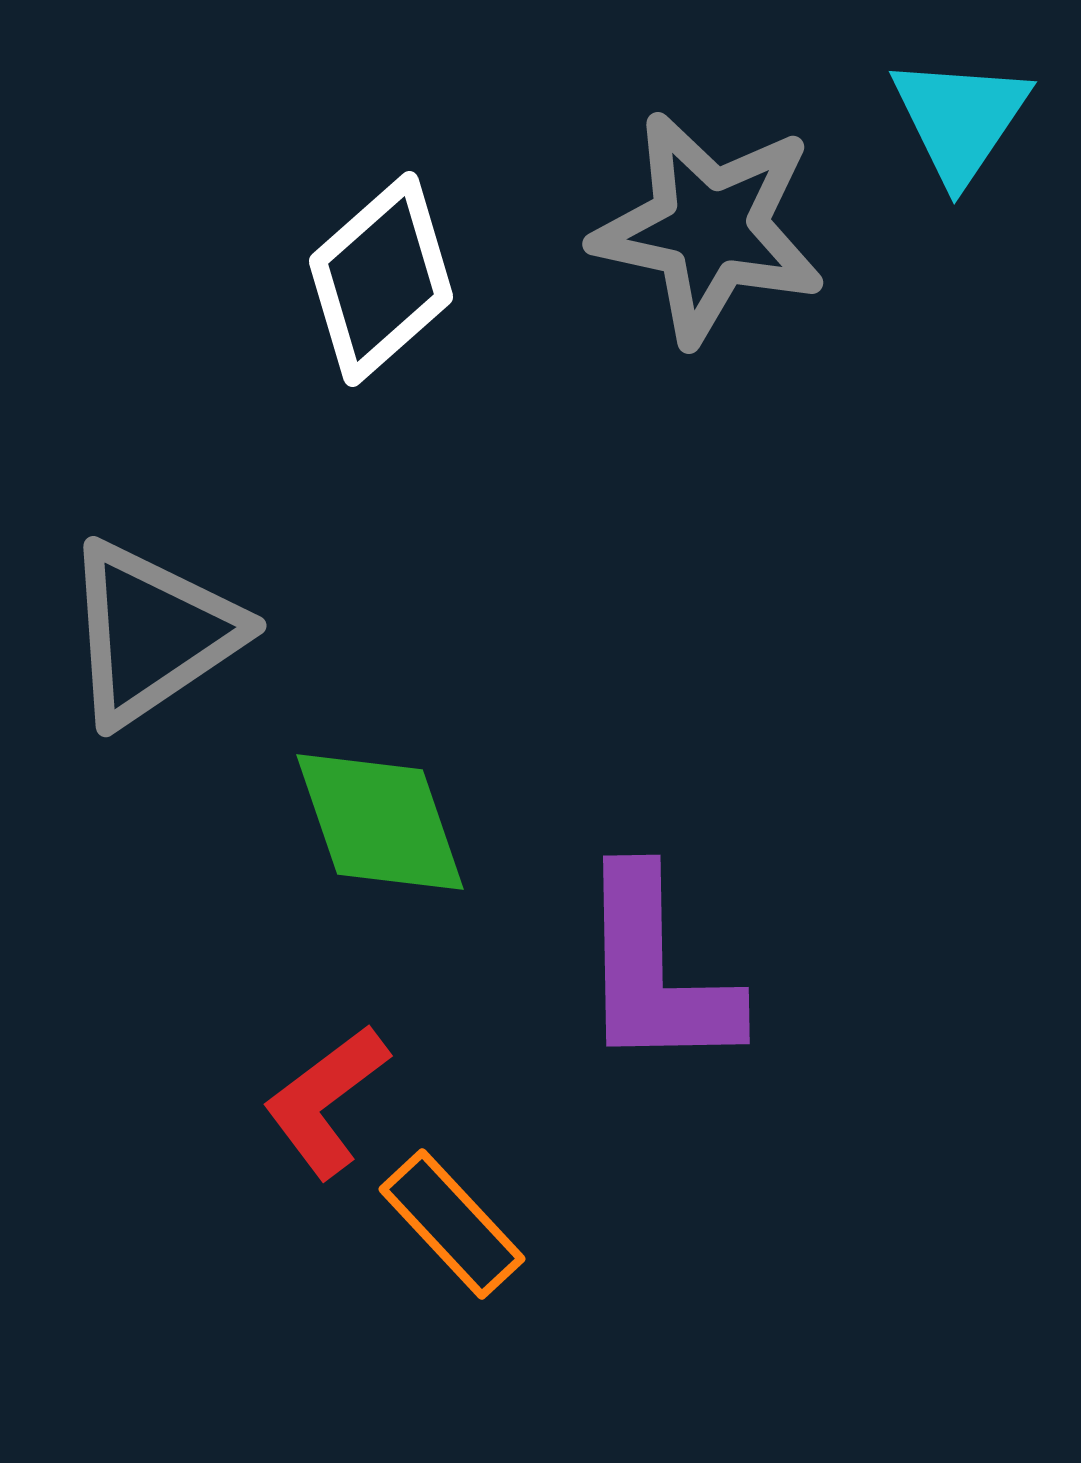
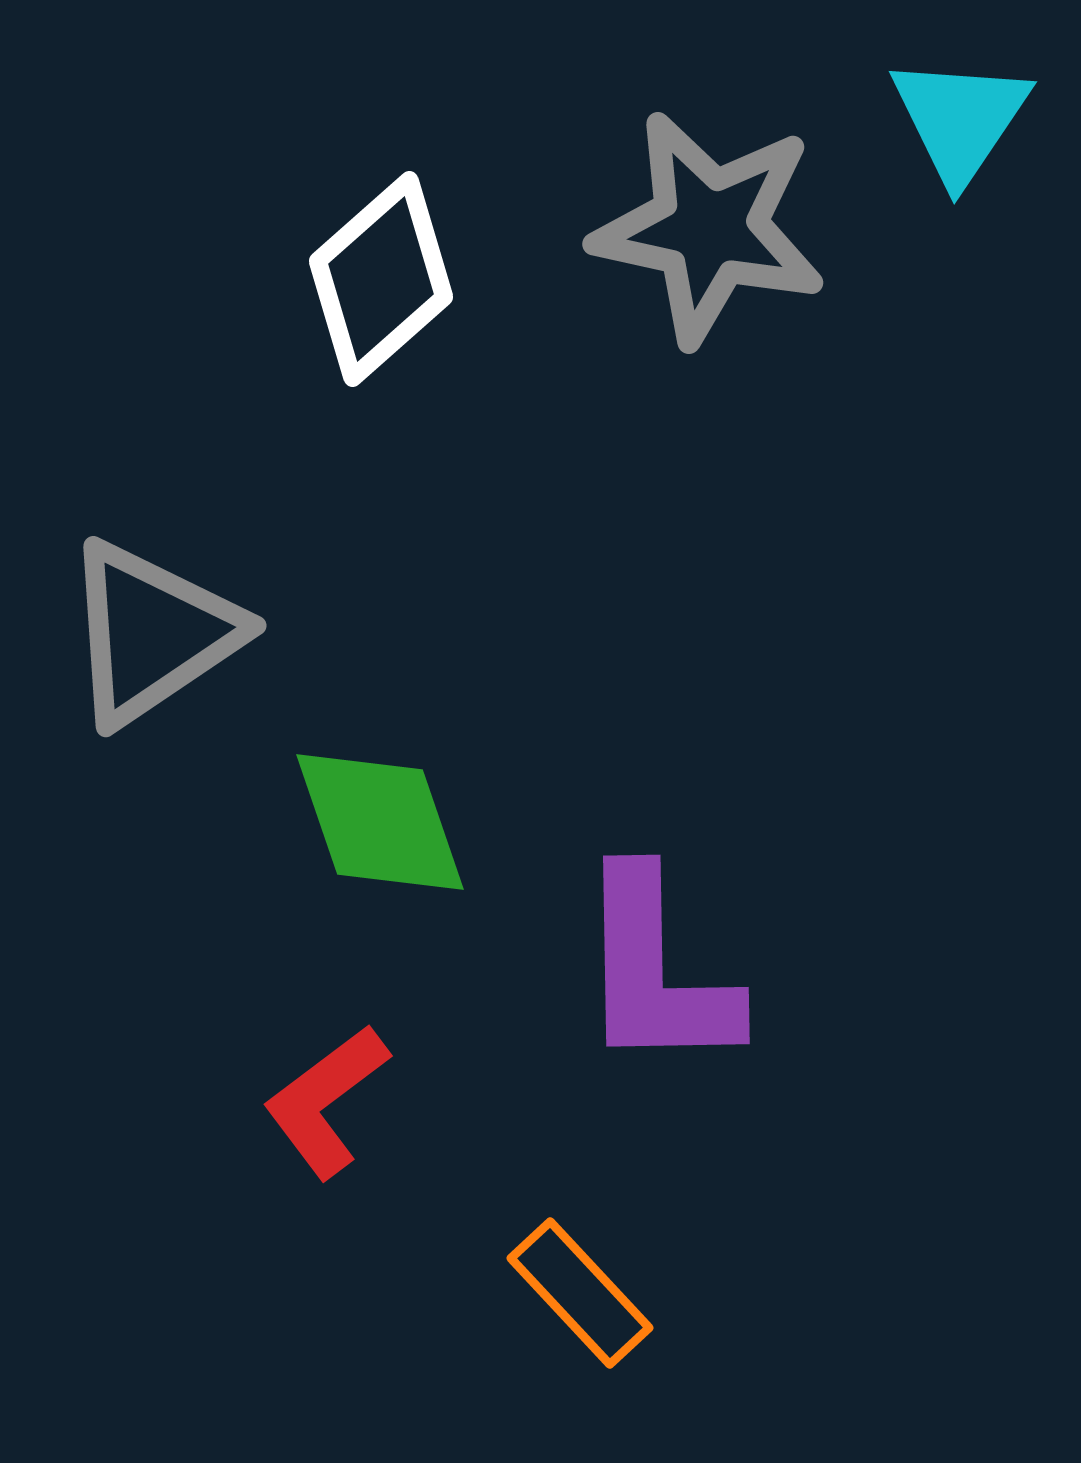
orange rectangle: moved 128 px right, 69 px down
